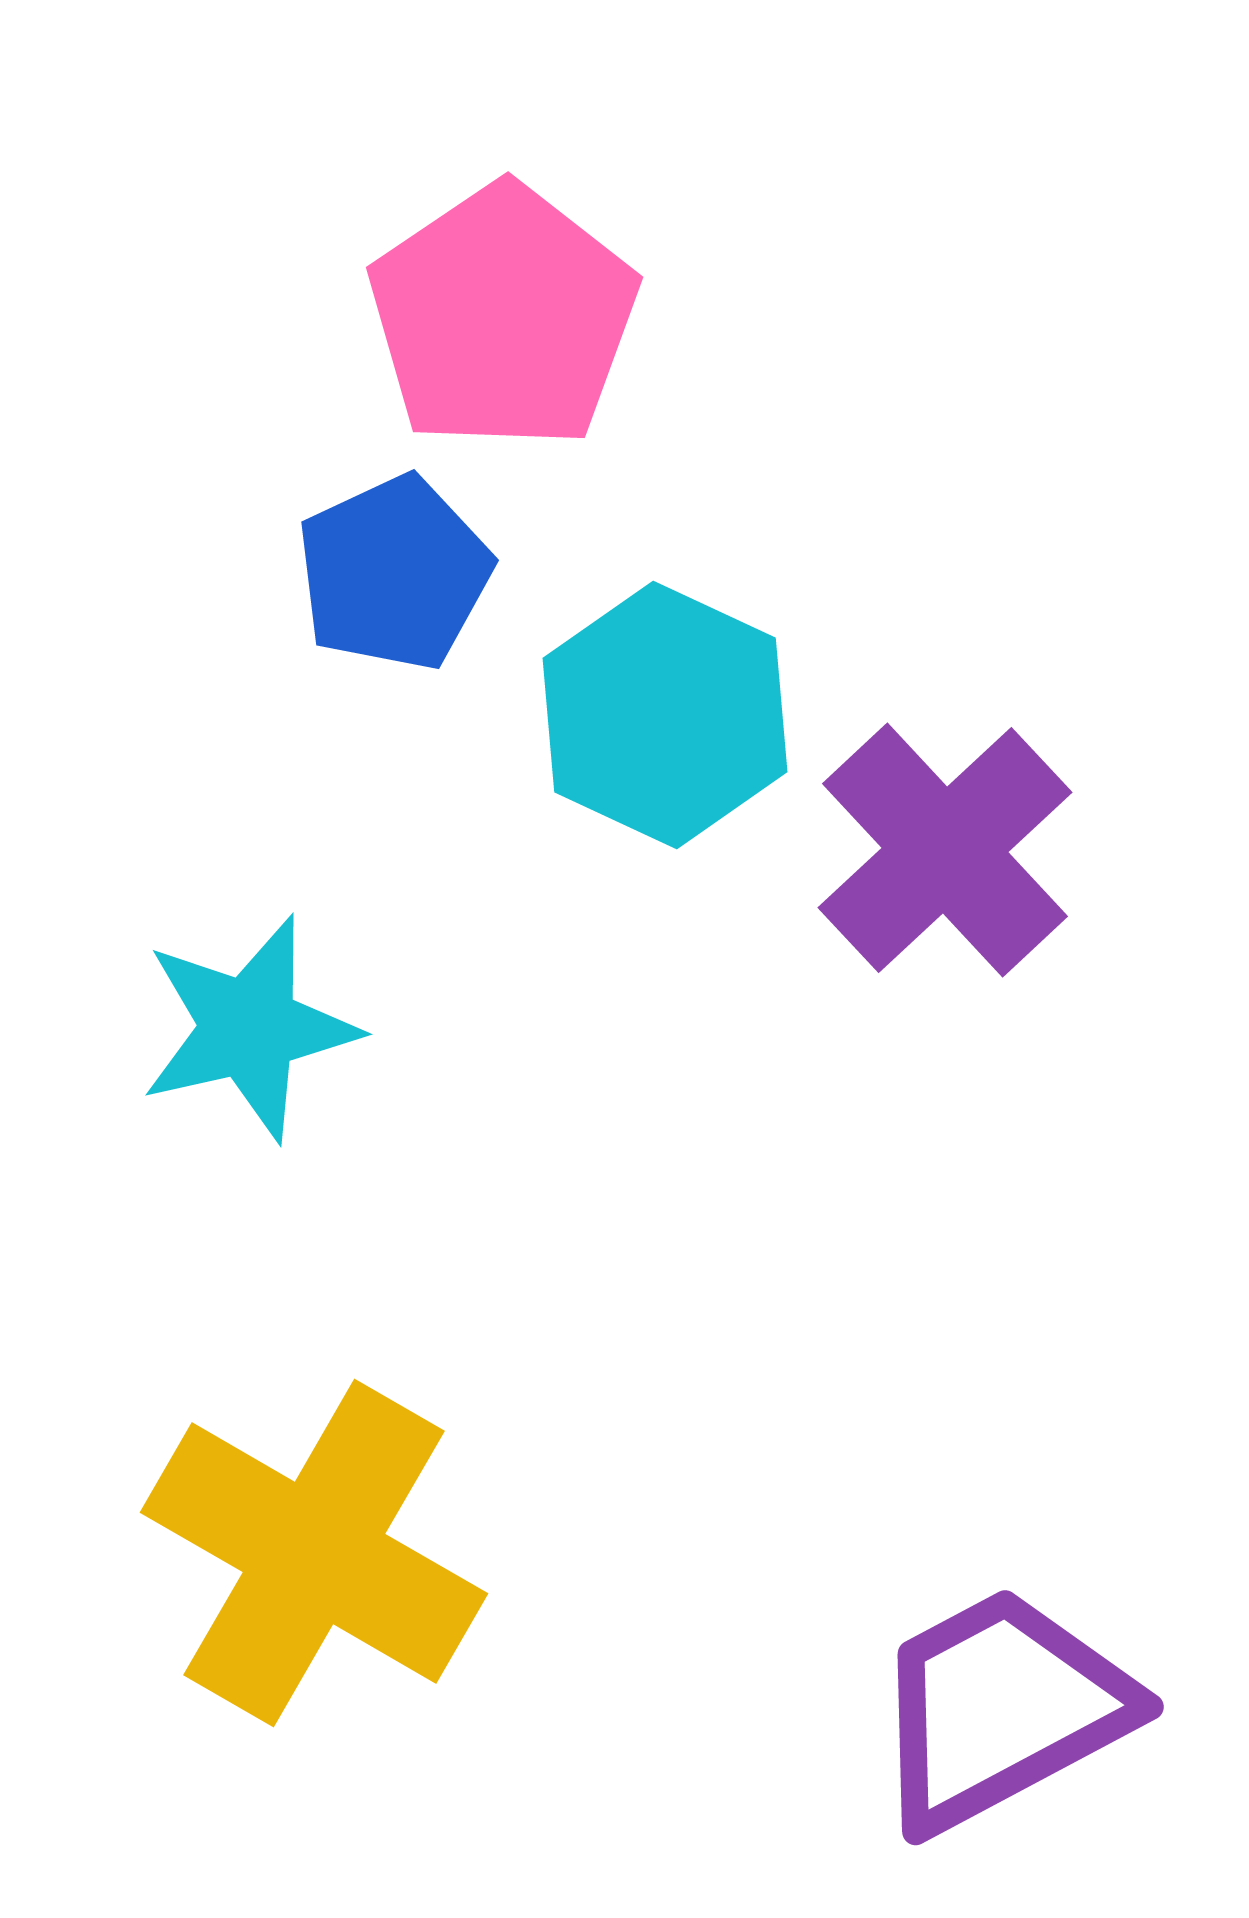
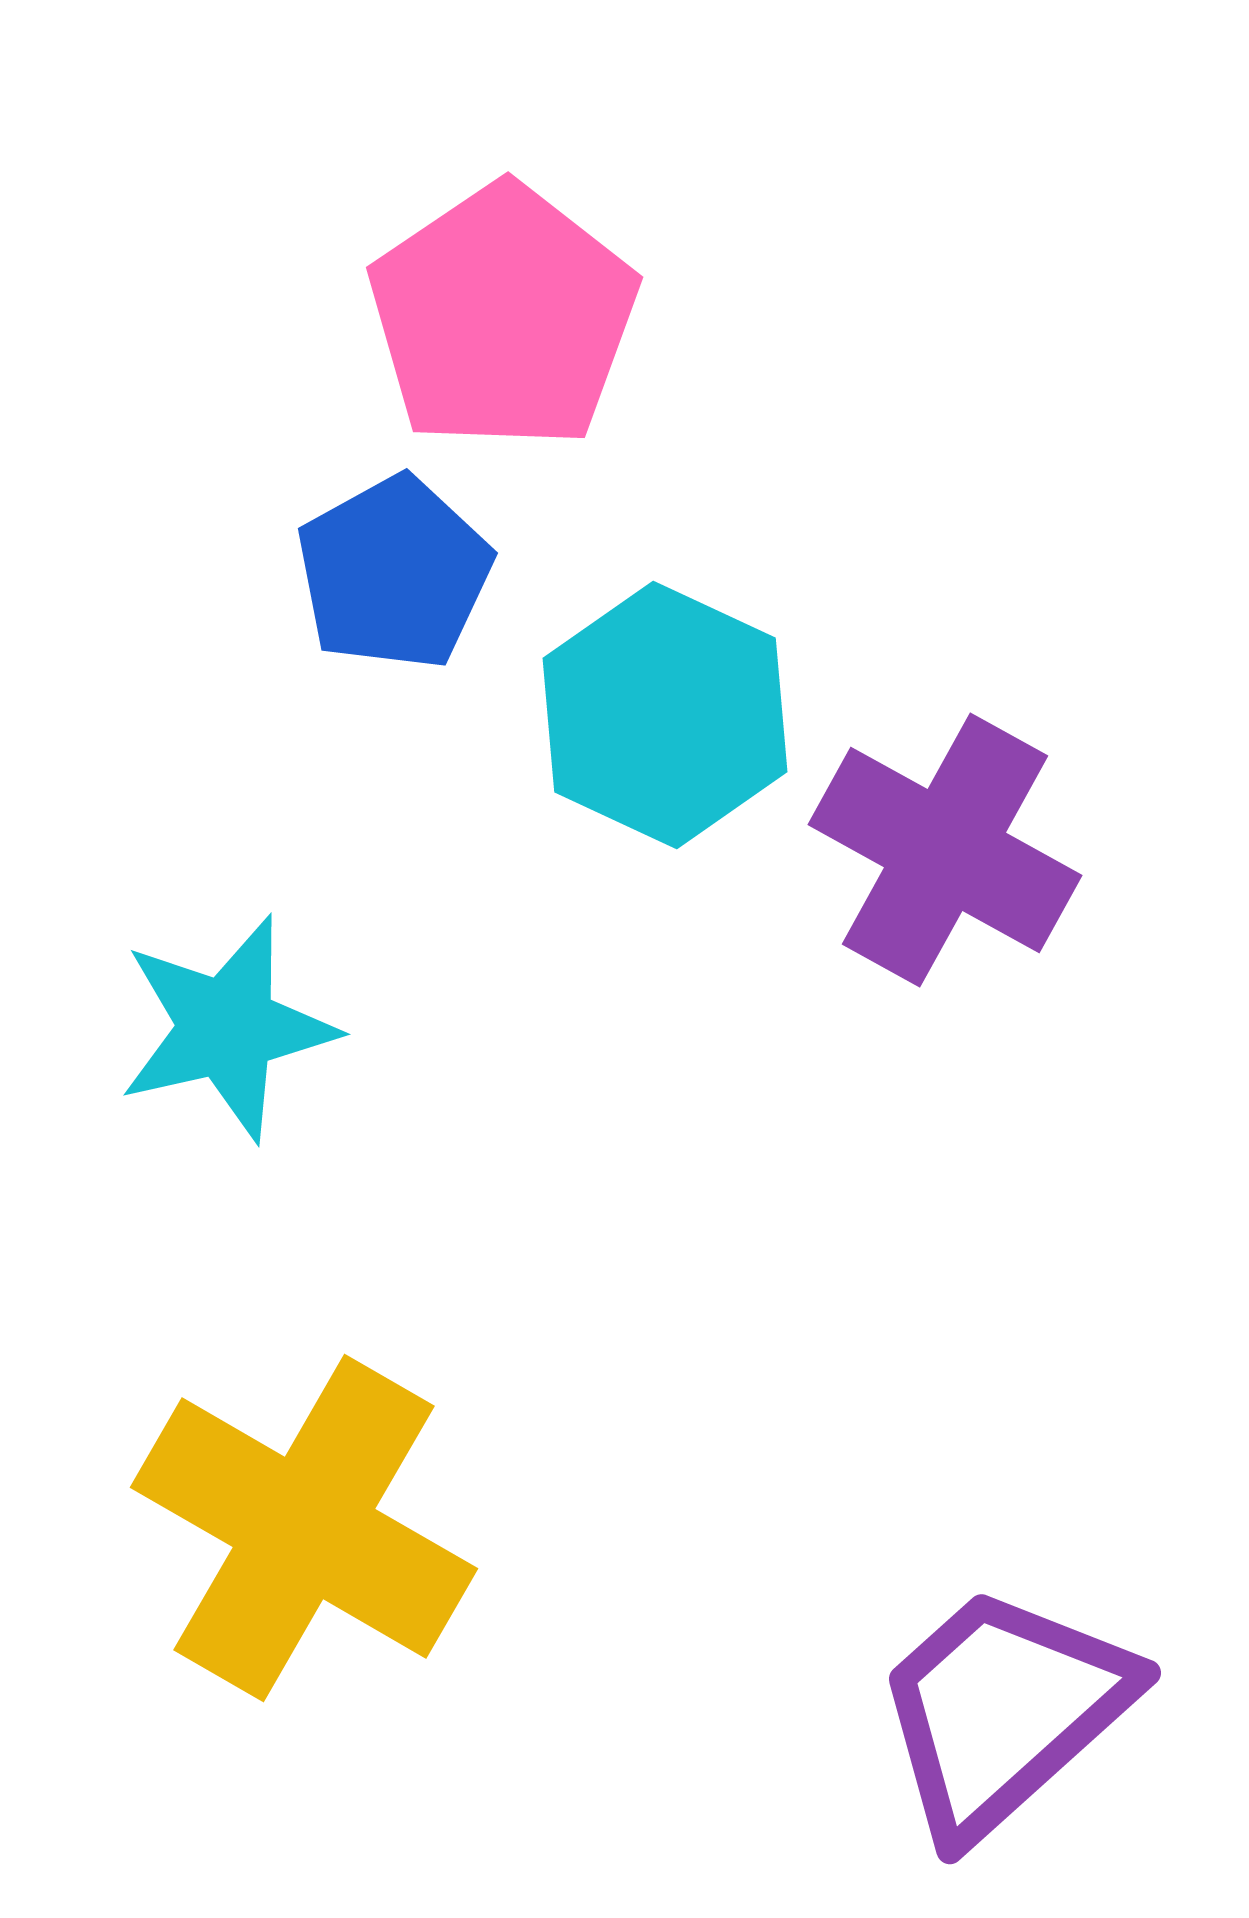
blue pentagon: rotated 4 degrees counterclockwise
purple cross: rotated 18 degrees counterclockwise
cyan star: moved 22 px left
yellow cross: moved 10 px left, 25 px up
purple trapezoid: moved 2 px right, 2 px down; rotated 14 degrees counterclockwise
